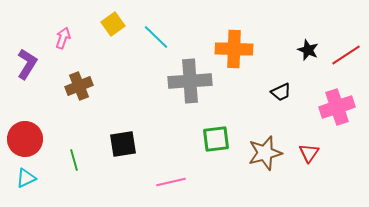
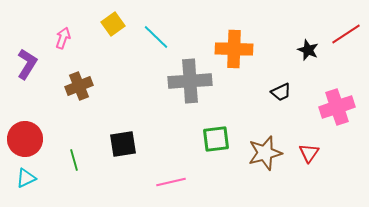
red line: moved 21 px up
